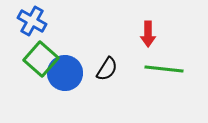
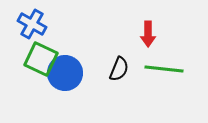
blue cross: moved 3 px down
green square: rotated 16 degrees counterclockwise
black semicircle: moved 12 px right; rotated 10 degrees counterclockwise
